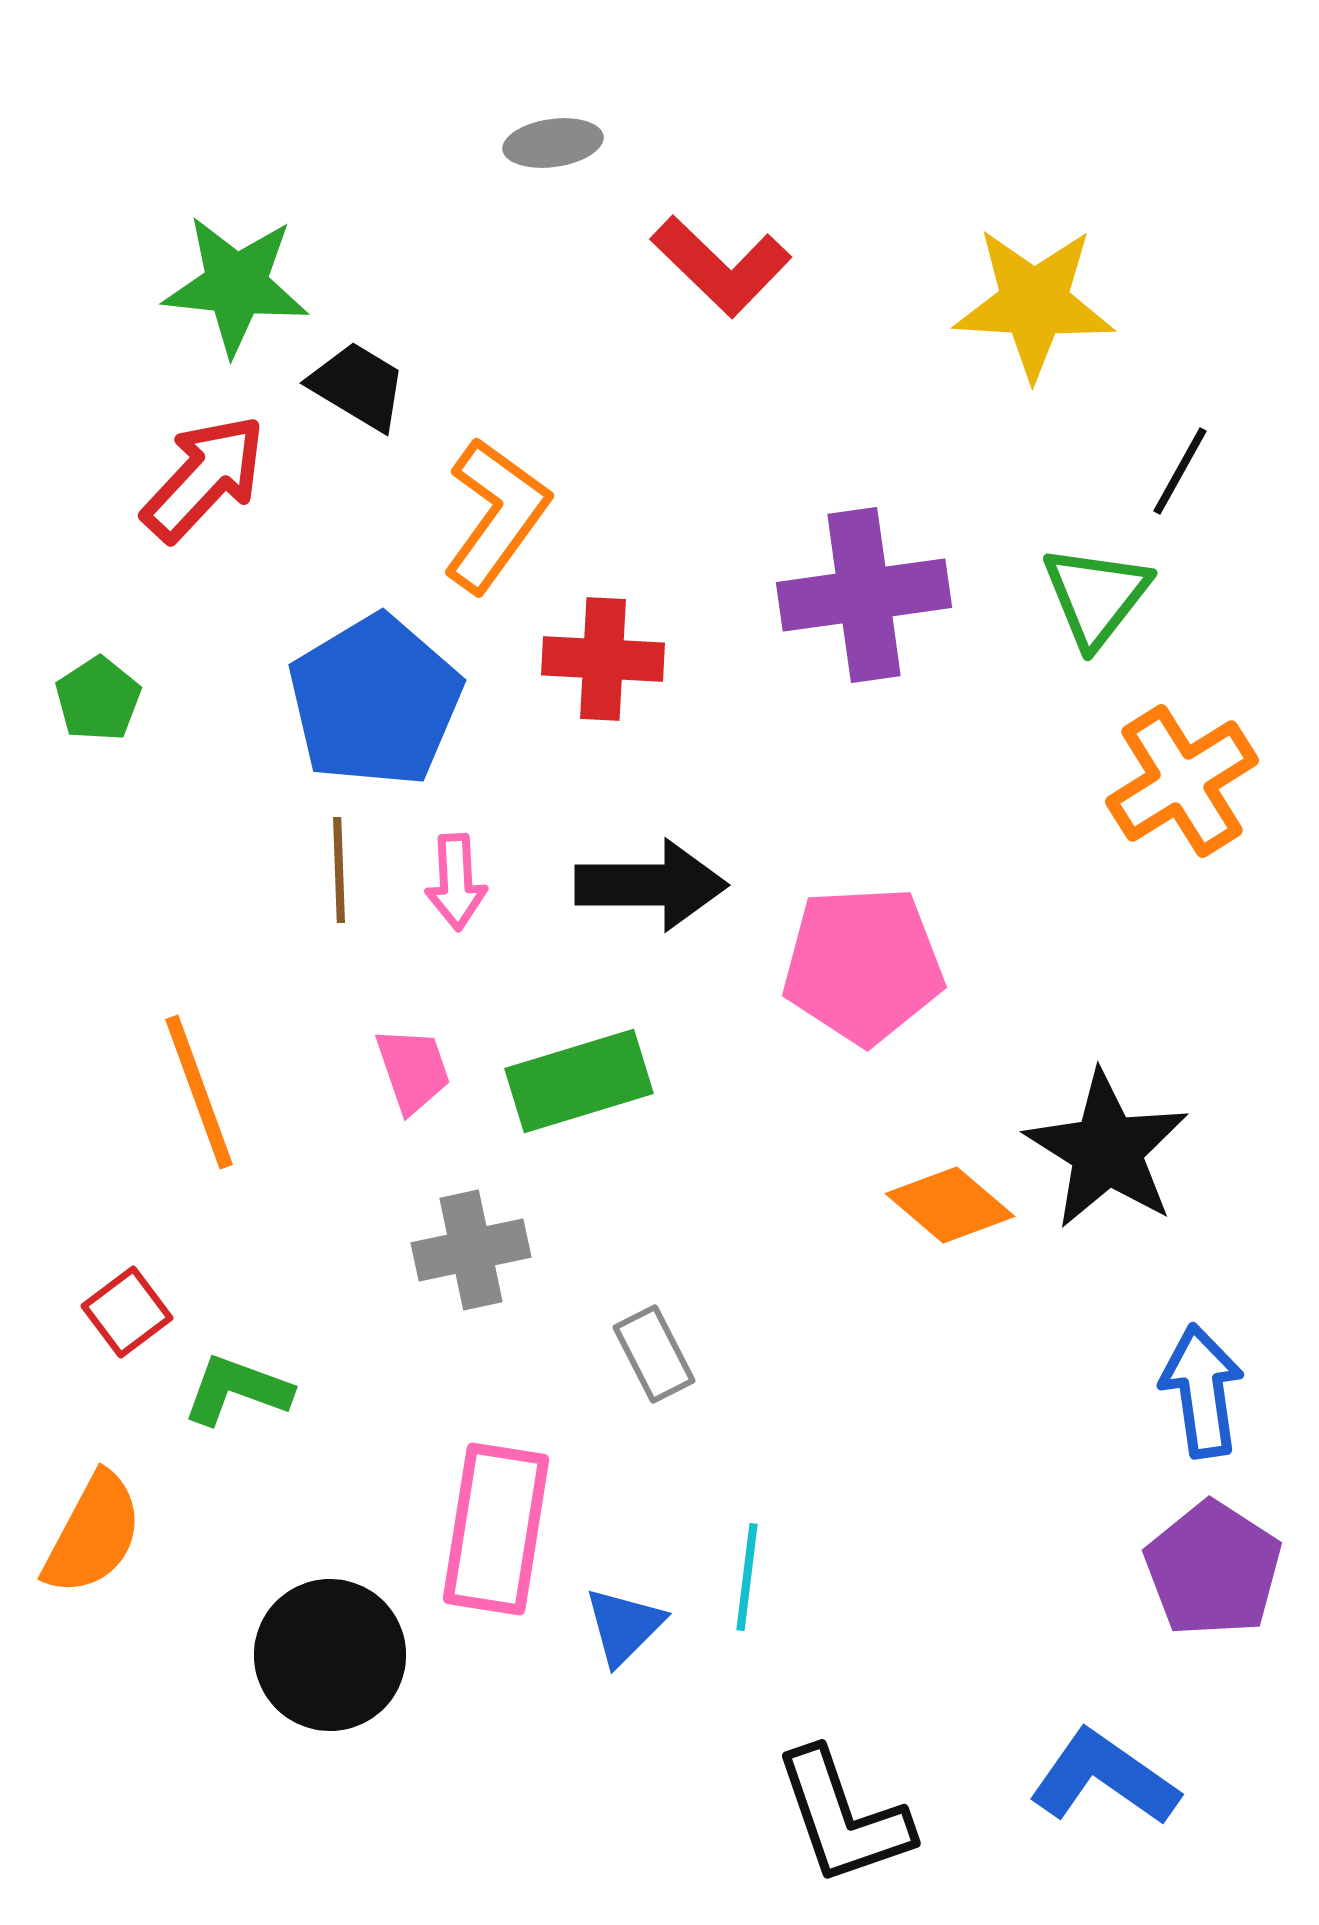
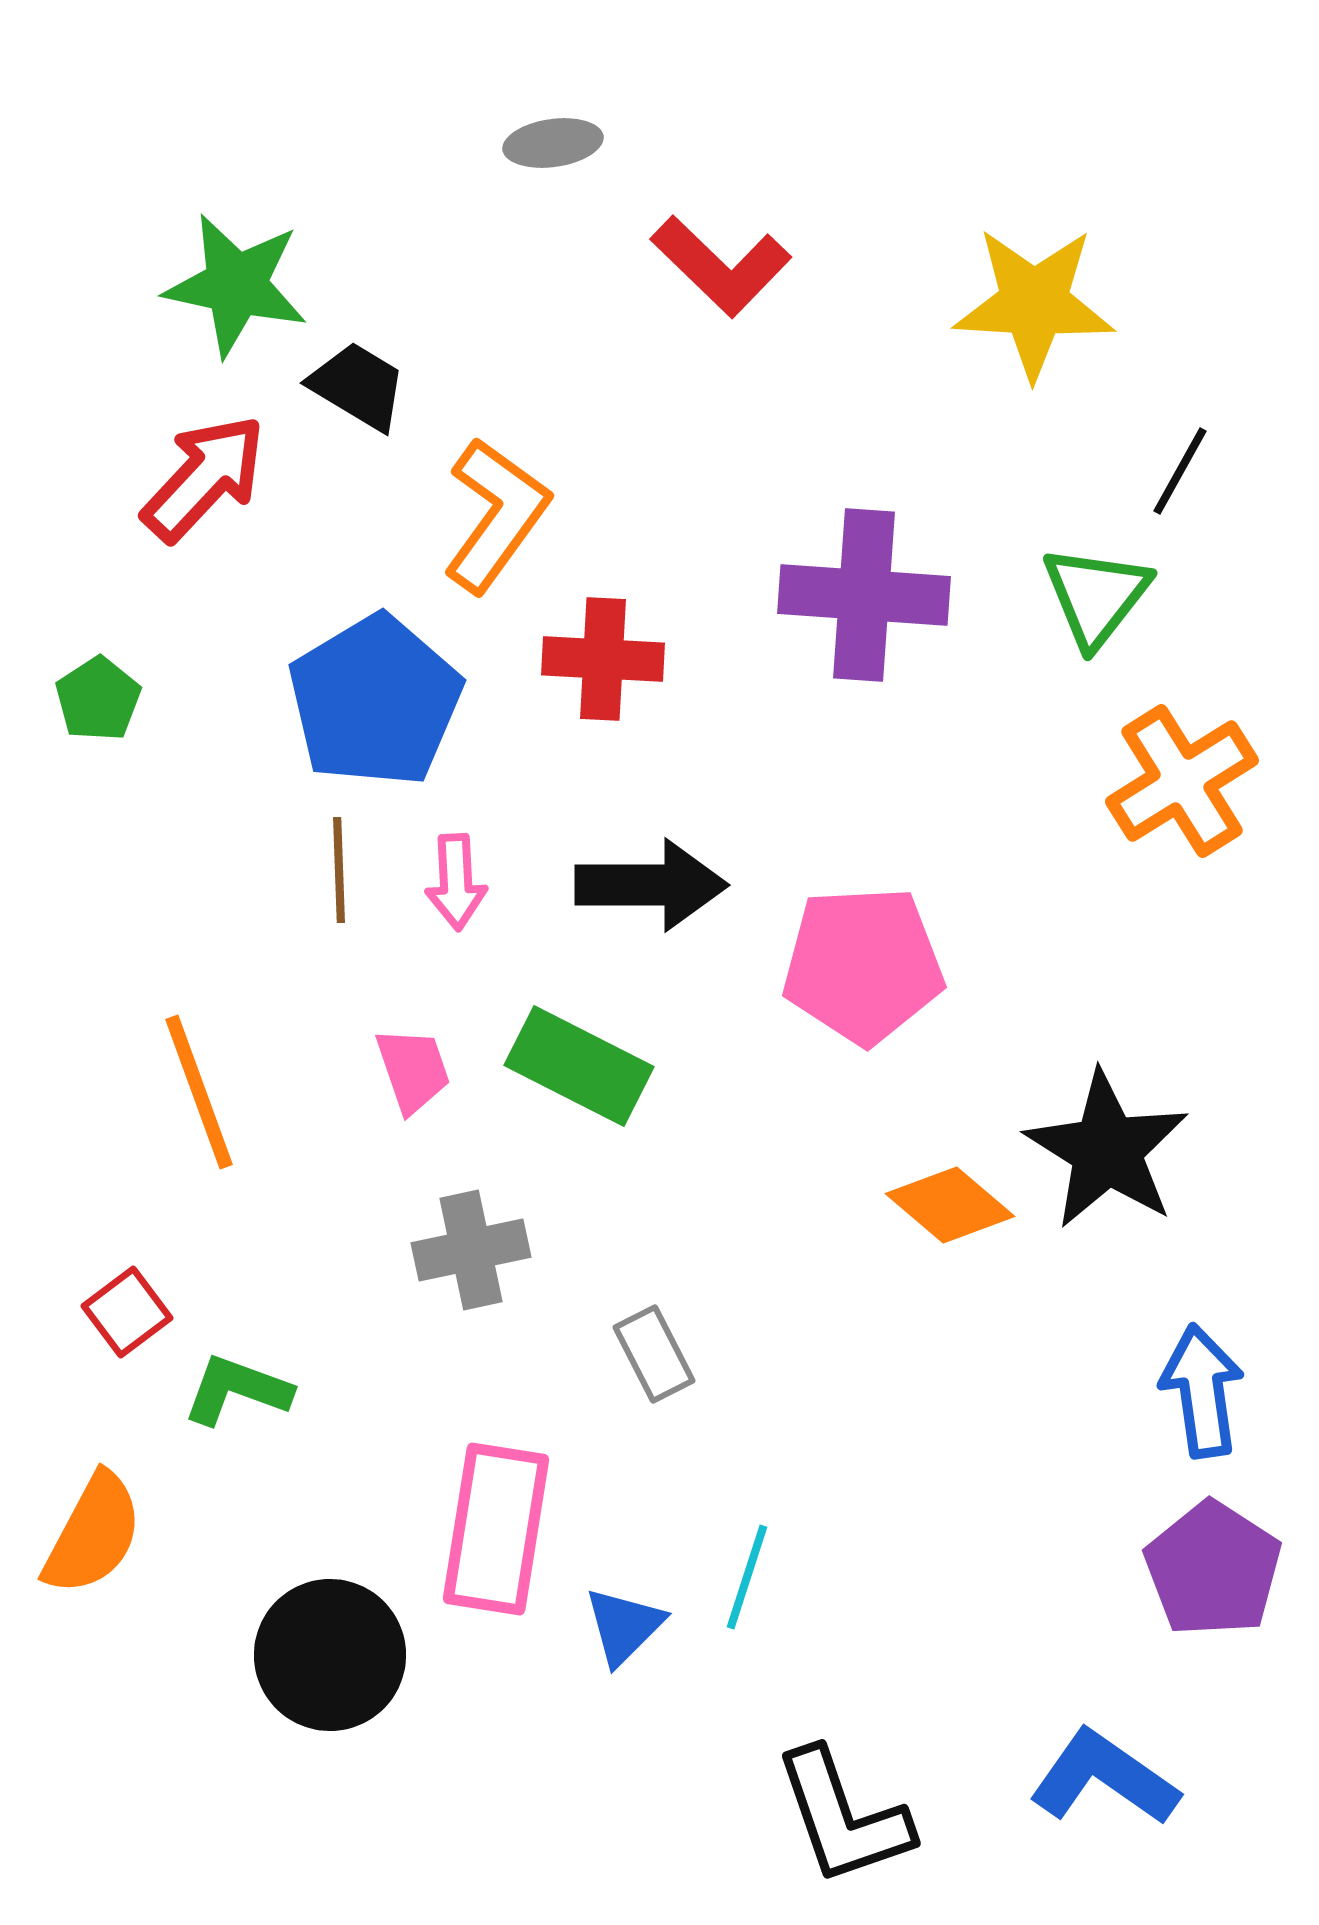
green star: rotated 6 degrees clockwise
purple cross: rotated 12 degrees clockwise
green rectangle: moved 15 px up; rotated 44 degrees clockwise
cyan line: rotated 11 degrees clockwise
